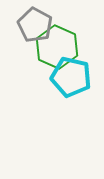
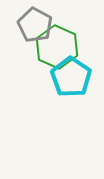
cyan pentagon: rotated 21 degrees clockwise
